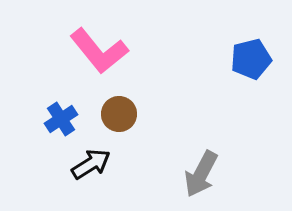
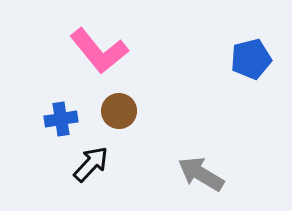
brown circle: moved 3 px up
blue cross: rotated 24 degrees clockwise
black arrow: rotated 15 degrees counterclockwise
gray arrow: rotated 93 degrees clockwise
